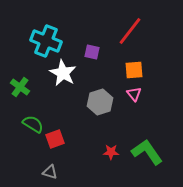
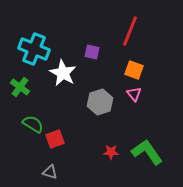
red line: rotated 16 degrees counterclockwise
cyan cross: moved 12 px left, 8 px down
orange square: rotated 24 degrees clockwise
